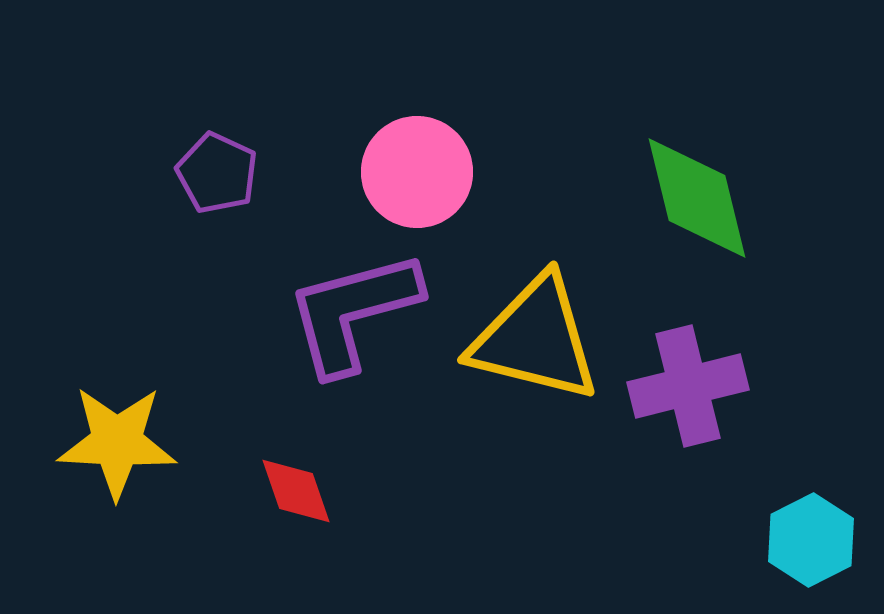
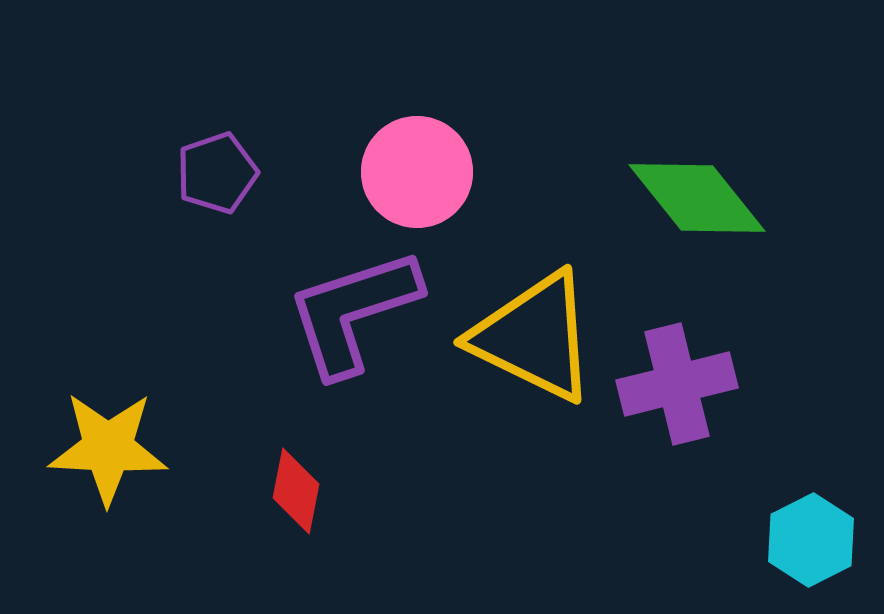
purple pentagon: rotated 28 degrees clockwise
green diamond: rotated 25 degrees counterclockwise
purple L-shape: rotated 3 degrees counterclockwise
yellow triangle: moved 1 px left, 2 px up; rotated 12 degrees clockwise
purple cross: moved 11 px left, 2 px up
yellow star: moved 9 px left, 6 px down
red diamond: rotated 30 degrees clockwise
